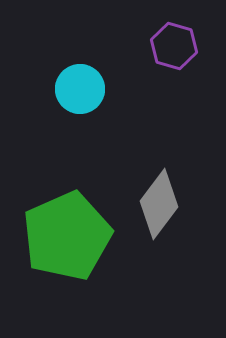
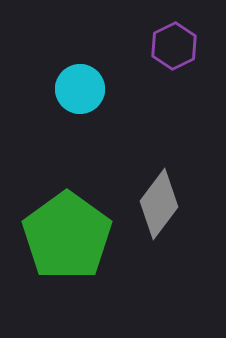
purple hexagon: rotated 18 degrees clockwise
green pentagon: rotated 12 degrees counterclockwise
